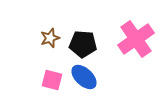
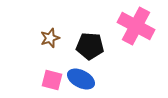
pink cross: moved 13 px up; rotated 27 degrees counterclockwise
black pentagon: moved 7 px right, 2 px down
blue ellipse: moved 3 px left, 2 px down; rotated 16 degrees counterclockwise
